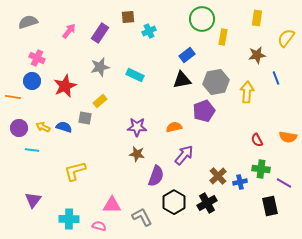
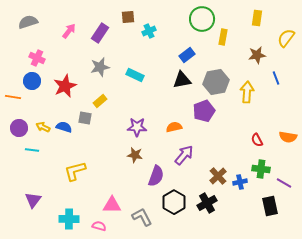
brown star at (137, 154): moved 2 px left, 1 px down
